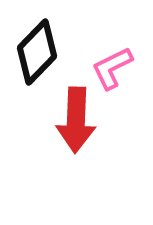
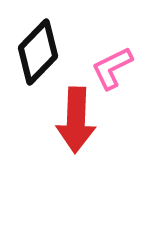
black diamond: moved 1 px right
